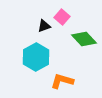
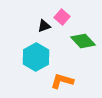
green diamond: moved 1 px left, 2 px down
